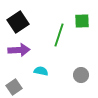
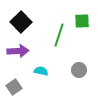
black square: moved 3 px right; rotated 10 degrees counterclockwise
purple arrow: moved 1 px left, 1 px down
gray circle: moved 2 px left, 5 px up
